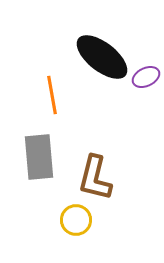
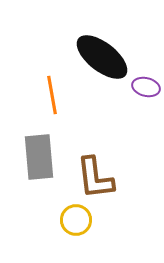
purple ellipse: moved 10 px down; rotated 40 degrees clockwise
brown L-shape: rotated 21 degrees counterclockwise
